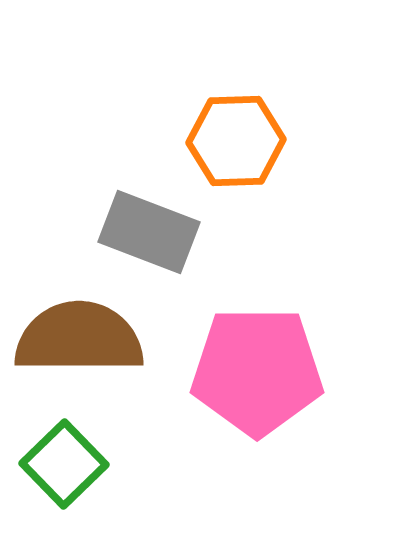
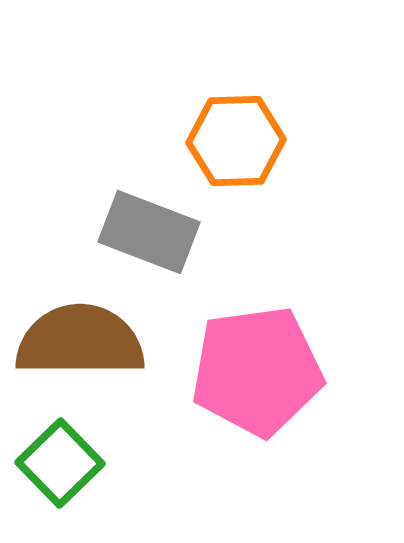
brown semicircle: moved 1 px right, 3 px down
pink pentagon: rotated 8 degrees counterclockwise
green square: moved 4 px left, 1 px up
